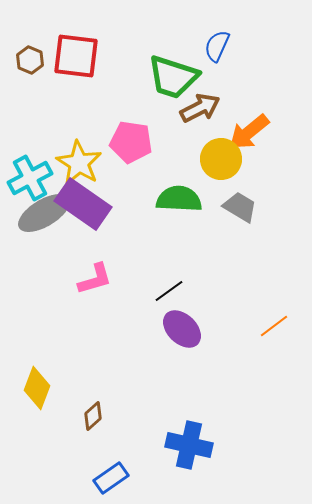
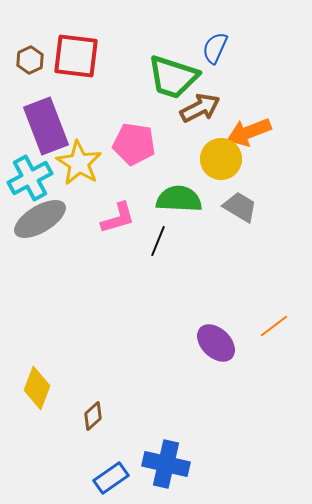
blue semicircle: moved 2 px left, 2 px down
brown hexagon: rotated 12 degrees clockwise
orange arrow: rotated 18 degrees clockwise
pink pentagon: moved 3 px right, 2 px down
purple rectangle: moved 37 px left, 78 px up; rotated 34 degrees clockwise
gray ellipse: moved 4 px left, 6 px down
pink L-shape: moved 23 px right, 61 px up
black line: moved 11 px left, 50 px up; rotated 32 degrees counterclockwise
purple ellipse: moved 34 px right, 14 px down
blue cross: moved 23 px left, 19 px down
